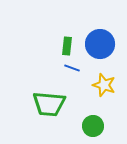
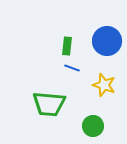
blue circle: moved 7 px right, 3 px up
